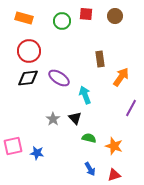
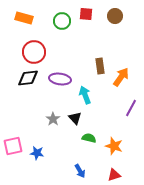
red circle: moved 5 px right, 1 px down
brown rectangle: moved 7 px down
purple ellipse: moved 1 px right, 1 px down; rotated 25 degrees counterclockwise
blue arrow: moved 10 px left, 2 px down
